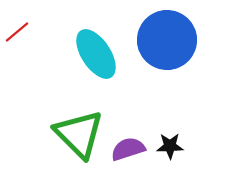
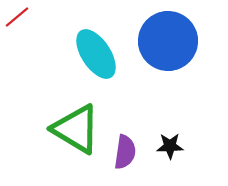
red line: moved 15 px up
blue circle: moved 1 px right, 1 px down
green triangle: moved 3 px left, 5 px up; rotated 14 degrees counterclockwise
purple semicircle: moved 3 px left, 3 px down; rotated 116 degrees clockwise
